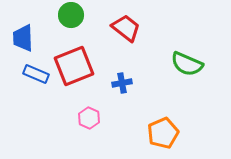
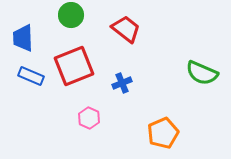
red trapezoid: moved 1 px down
green semicircle: moved 15 px right, 9 px down
blue rectangle: moved 5 px left, 2 px down
blue cross: rotated 12 degrees counterclockwise
